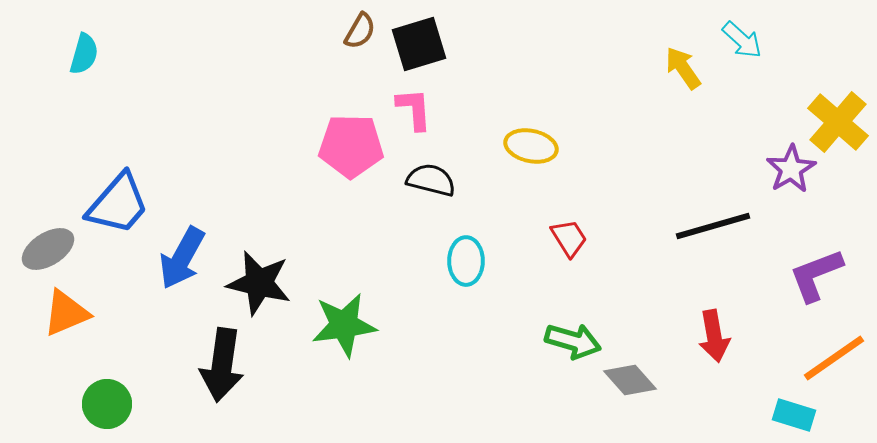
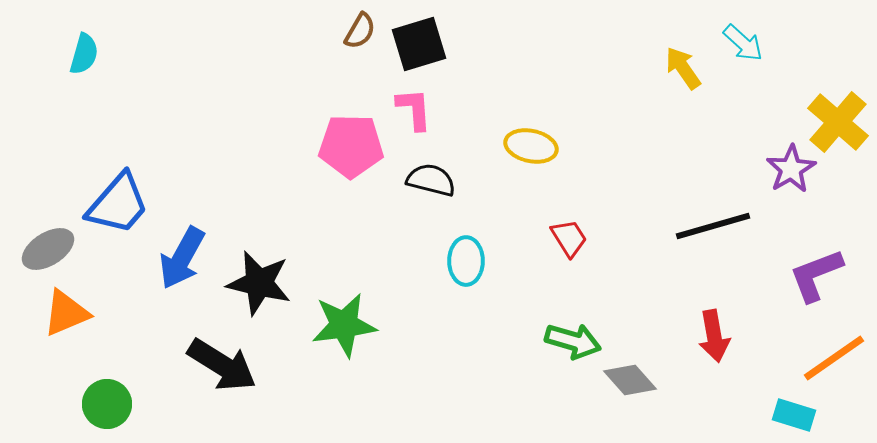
cyan arrow: moved 1 px right, 3 px down
black arrow: rotated 66 degrees counterclockwise
